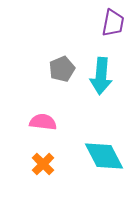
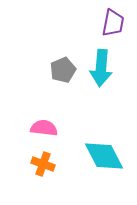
gray pentagon: moved 1 px right, 1 px down
cyan arrow: moved 8 px up
pink semicircle: moved 1 px right, 6 px down
orange cross: rotated 25 degrees counterclockwise
